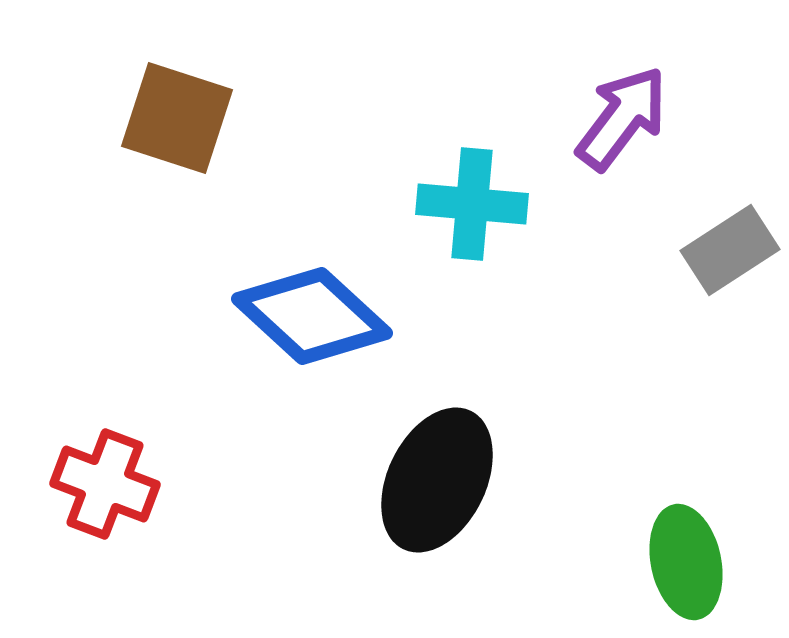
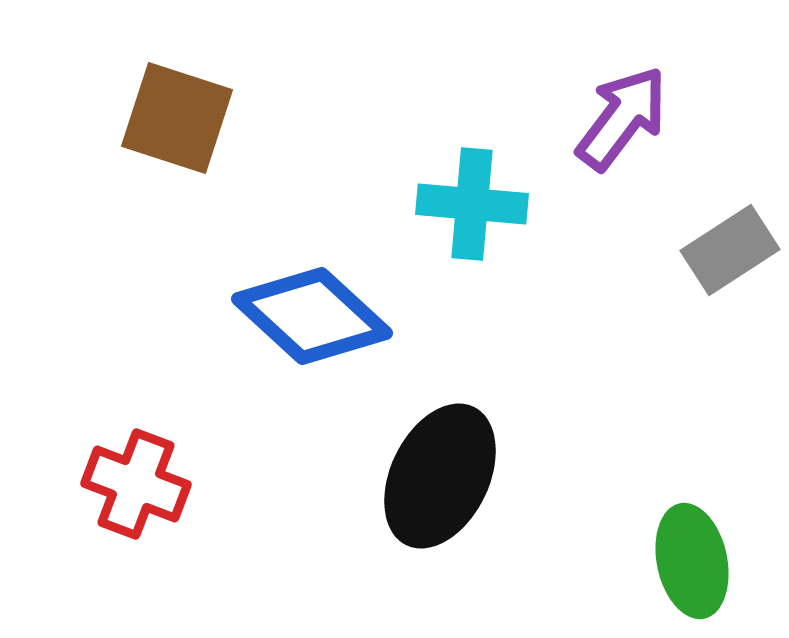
black ellipse: moved 3 px right, 4 px up
red cross: moved 31 px right
green ellipse: moved 6 px right, 1 px up
